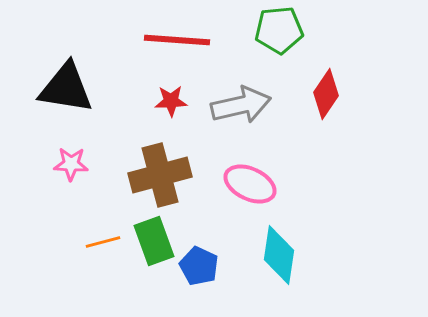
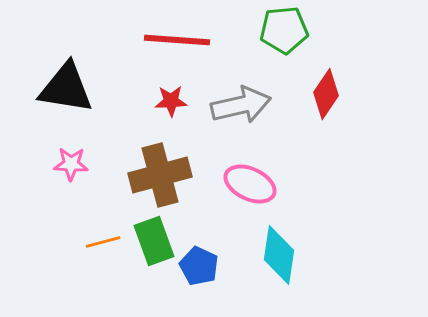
green pentagon: moved 5 px right
